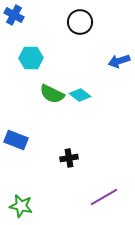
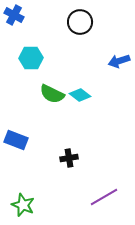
green star: moved 2 px right, 1 px up; rotated 10 degrees clockwise
